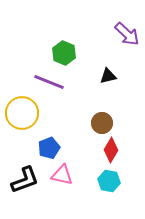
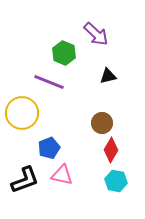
purple arrow: moved 31 px left
cyan hexagon: moved 7 px right
